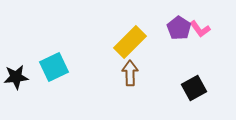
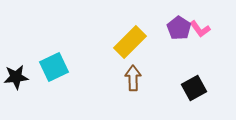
brown arrow: moved 3 px right, 5 px down
